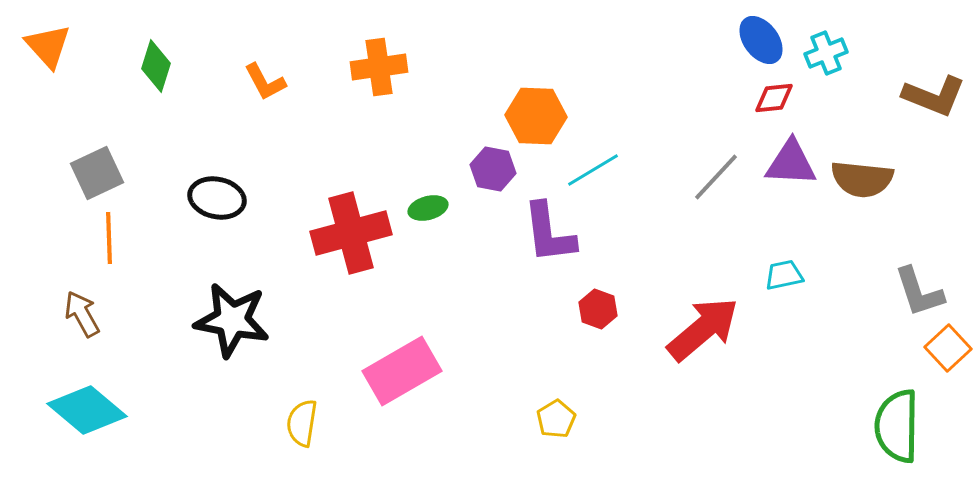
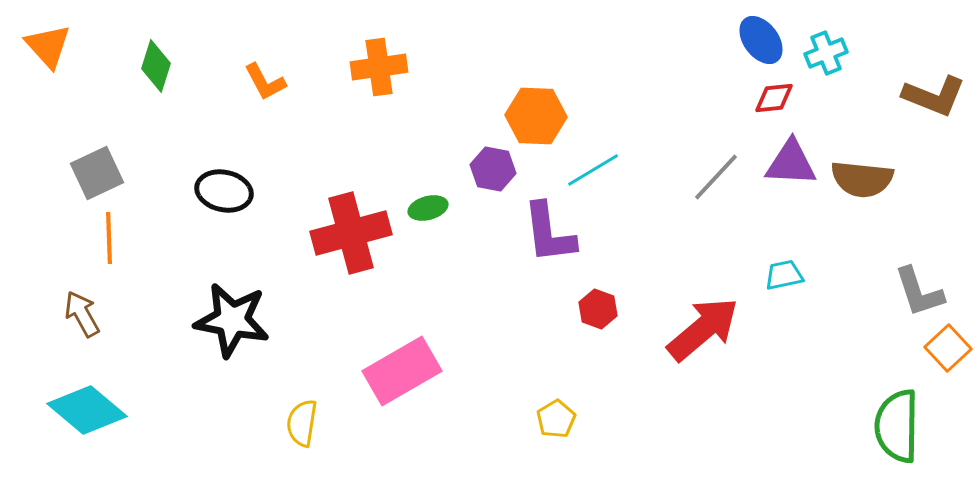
black ellipse: moved 7 px right, 7 px up
